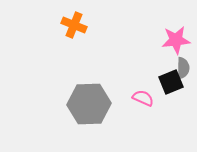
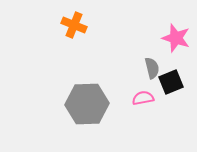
pink star: moved 2 px up; rotated 24 degrees clockwise
gray semicircle: moved 31 px left; rotated 15 degrees counterclockwise
pink semicircle: rotated 35 degrees counterclockwise
gray hexagon: moved 2 px left
